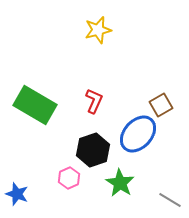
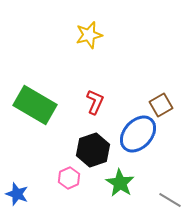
yellow star: moved 9 px left, 5 px down
red L-shape: moved 1 px right, 1 px down
